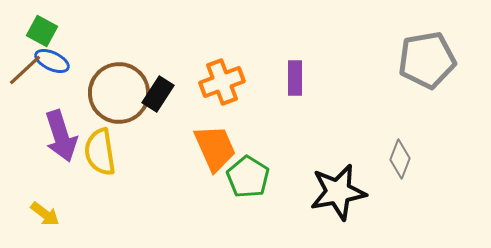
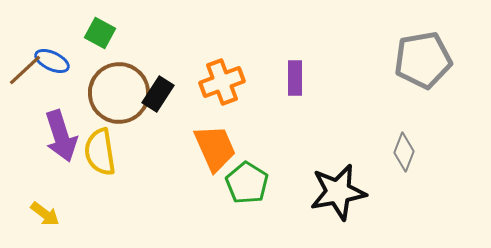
green square: moved 58 px right, 2 px down
gray pentagon: moved 4 px left
gray diamond: moved 4 px right, 7 px up
green pentagon: moved 1 px left, 6 px down
